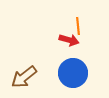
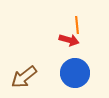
orange line: moved 1 px left, 1 px up
blue circle: moved 2 px right
